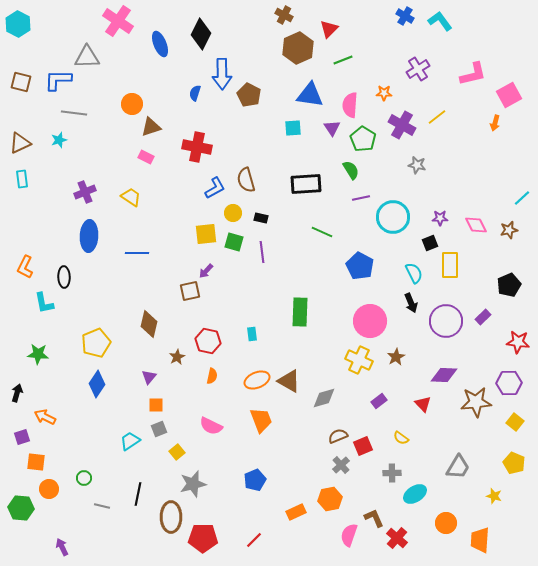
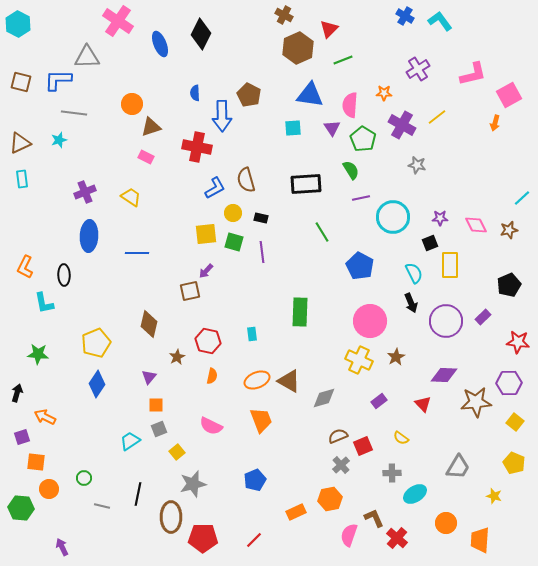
blue arrow at (222, 74): moved 42 px down
blue semicircle at (195, 93): rotated 21 degrees counterclockwise
green line at (322, 232): rotated 35 degrees clockwise
black ellipse at (64, 277): moved 2 px up
